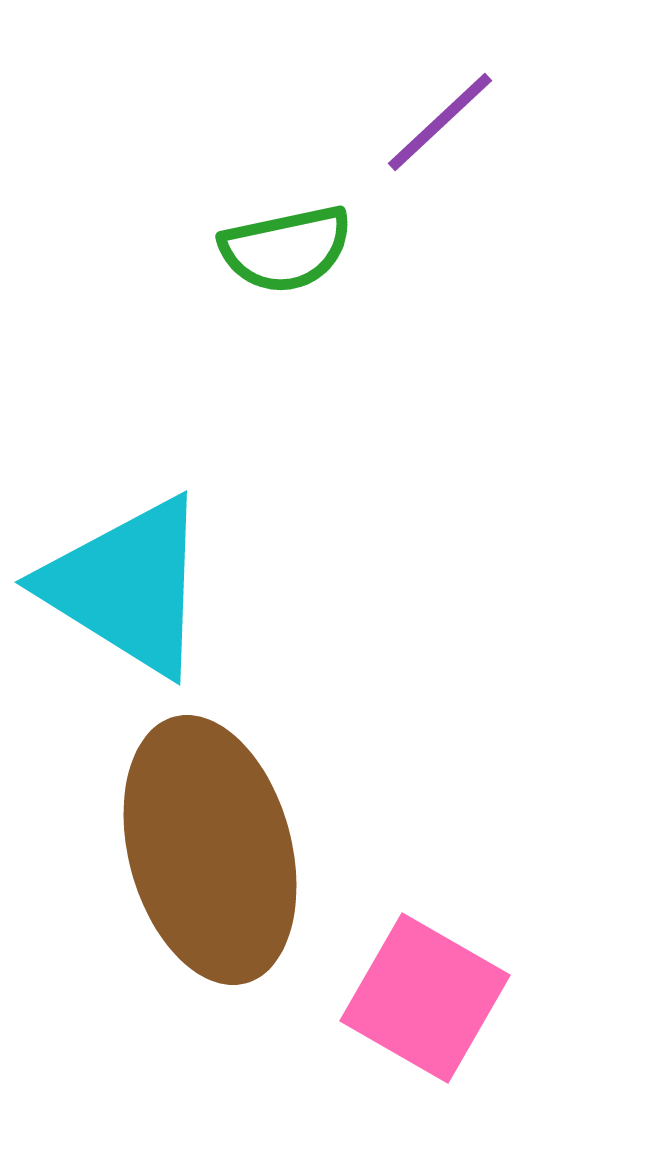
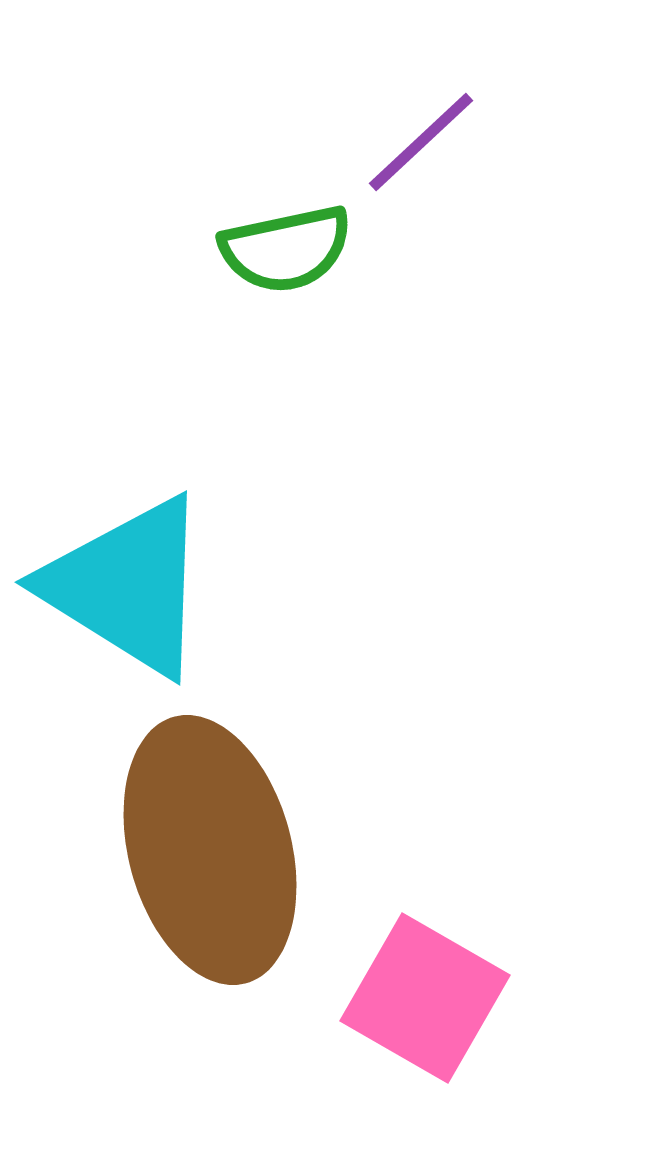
purple line: moved 19 px left, 20 px down
